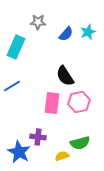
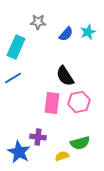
blue line: moved 1 px right, 8 px up
